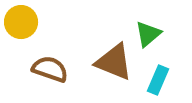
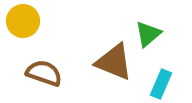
yellow circle: moved 2 px right, 1 px up
brown semicircle: moved 6 px left, 4 px down
cyan rectangle: moved 3 px right, 4 px down
